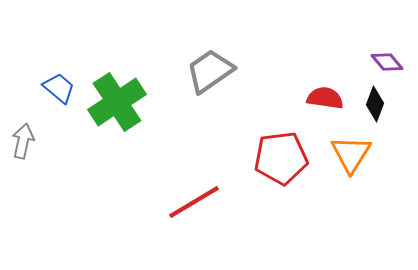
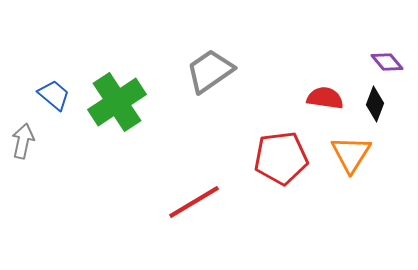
blue trapezoid: moved 5 px left, 7 px down
